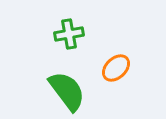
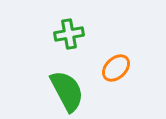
green semicircle: rotated 9 degrees clockwise
